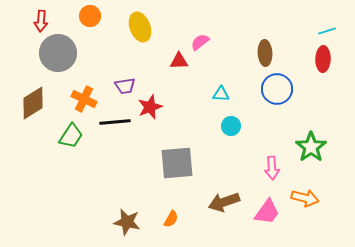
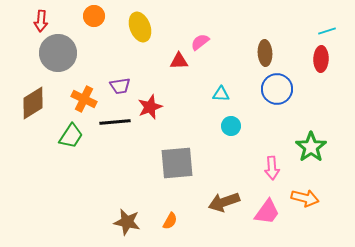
orange circle: moved 4 px right
red ellipse: moved 2 px left
purple trapezoid: moved 5 px left
orange semicircle: moved 1 px left, 2 px down
